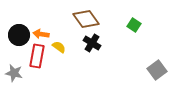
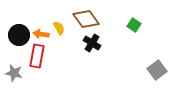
yellow semicircle: moved 19 px up; rotated 24 degrees clockwise
